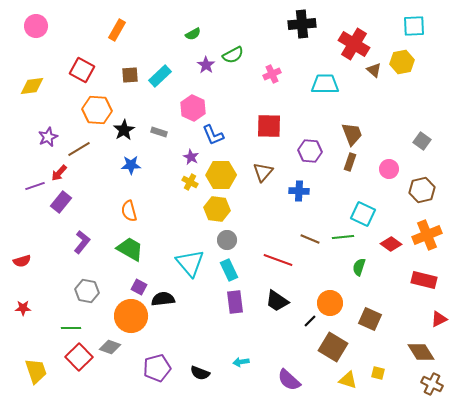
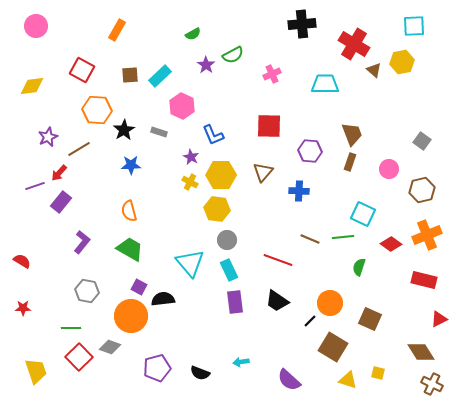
pink hexagon at (193, 108): moved 11 px left, 2 px up
red semicircle at (22, 261): rotated 132 degrees counterclockwise
